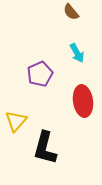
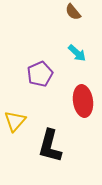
brown semicircle: moved 2 px right
cyan arrow: rotated 18 degrees counterclockwise
yellow triangle: moved 1 px left
black L-shape: moved 5 px right, 2 px up
